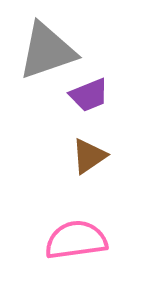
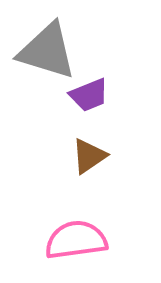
gray triangle: rotated 36 degrees clockwise
